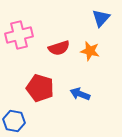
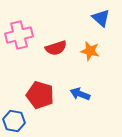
blue triangle: rotated 30 degrees counterclockwise
red semicircle: moved 3 px left
red pentagon: moved 7 px down
